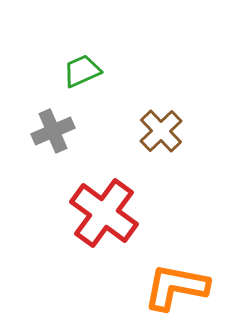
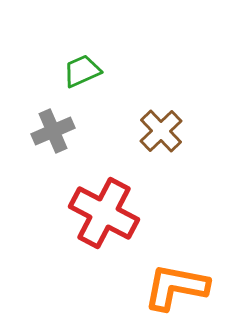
red cross: rotated 8 degrees counterclockwise
